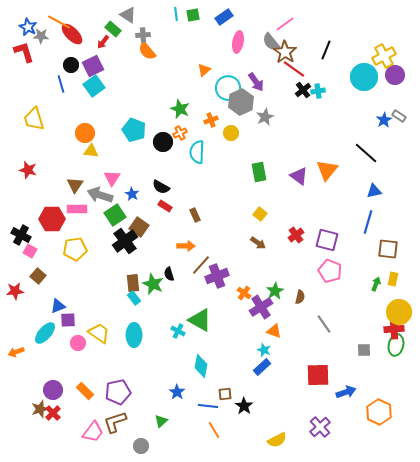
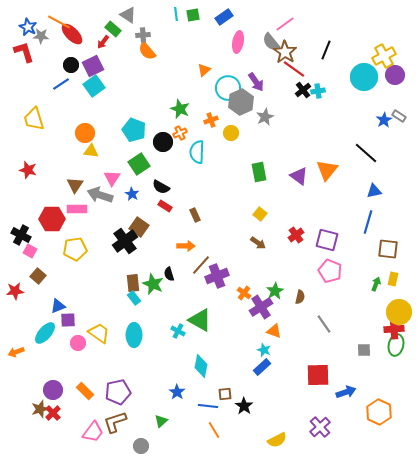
blue line at (61, 84): rotated 72 degrees clockwise
green square at (115, 215): moved 24 px right, 51 px up
